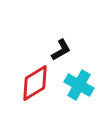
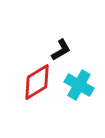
red diamond: moved 2 px right, 1 px up
